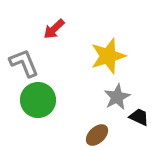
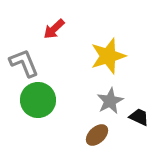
gray star: moved 7 px left, 4 px down
